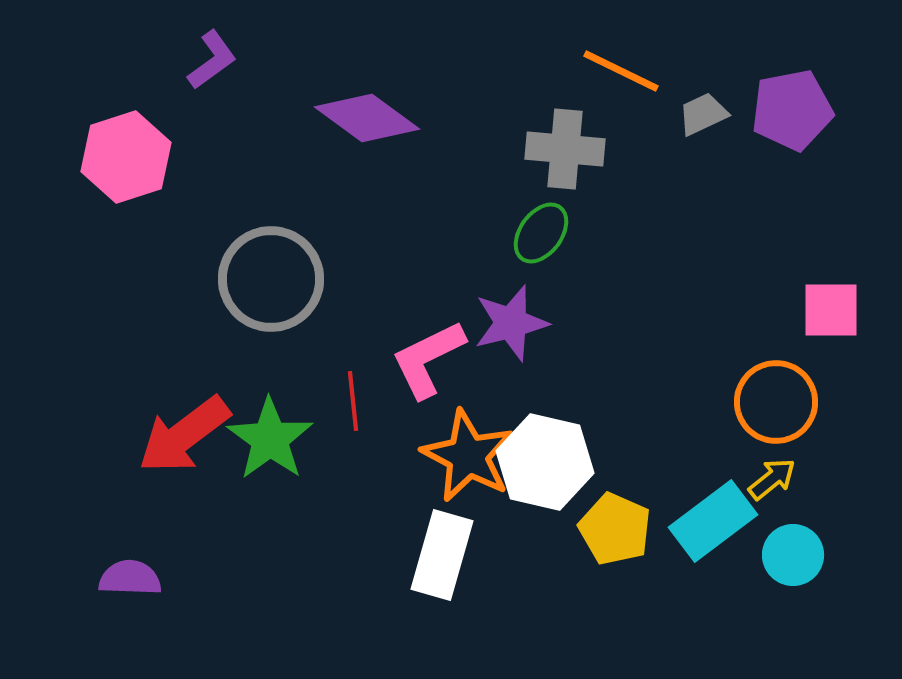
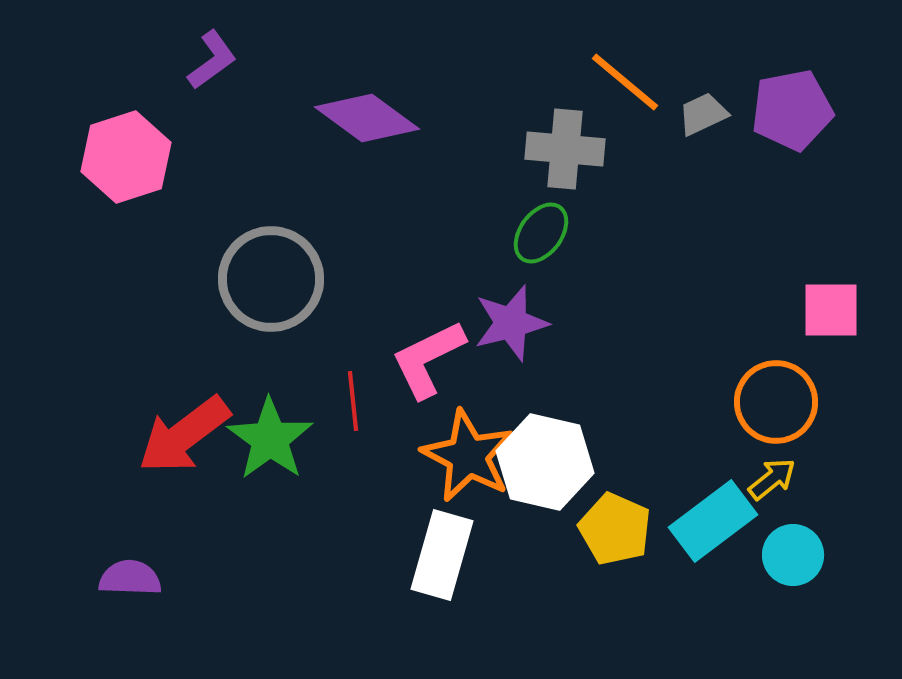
orange line: moved 4 px right, 11 px down; rotated 14 degrees clockwise
